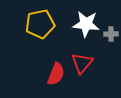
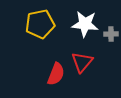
white star: moved 1 px left
red triangle: moved 1 px up
